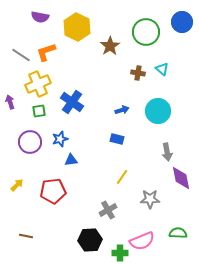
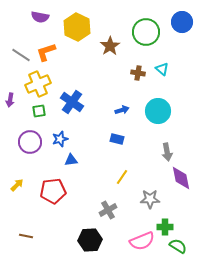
purple arrow: moved 2 px up; rotated 152 degrees counterclockwise
green semicircle: moved 13 px down; rotated 30 degrees clockwise
green cross: moved 45 px right, 26 px up
